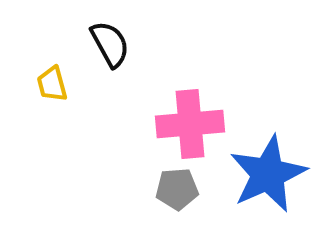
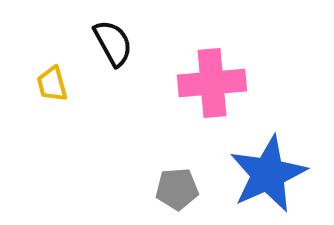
black semicircle: moved 3 px right, 1 px up
pink cross: moved 22 px right, 41 px up
